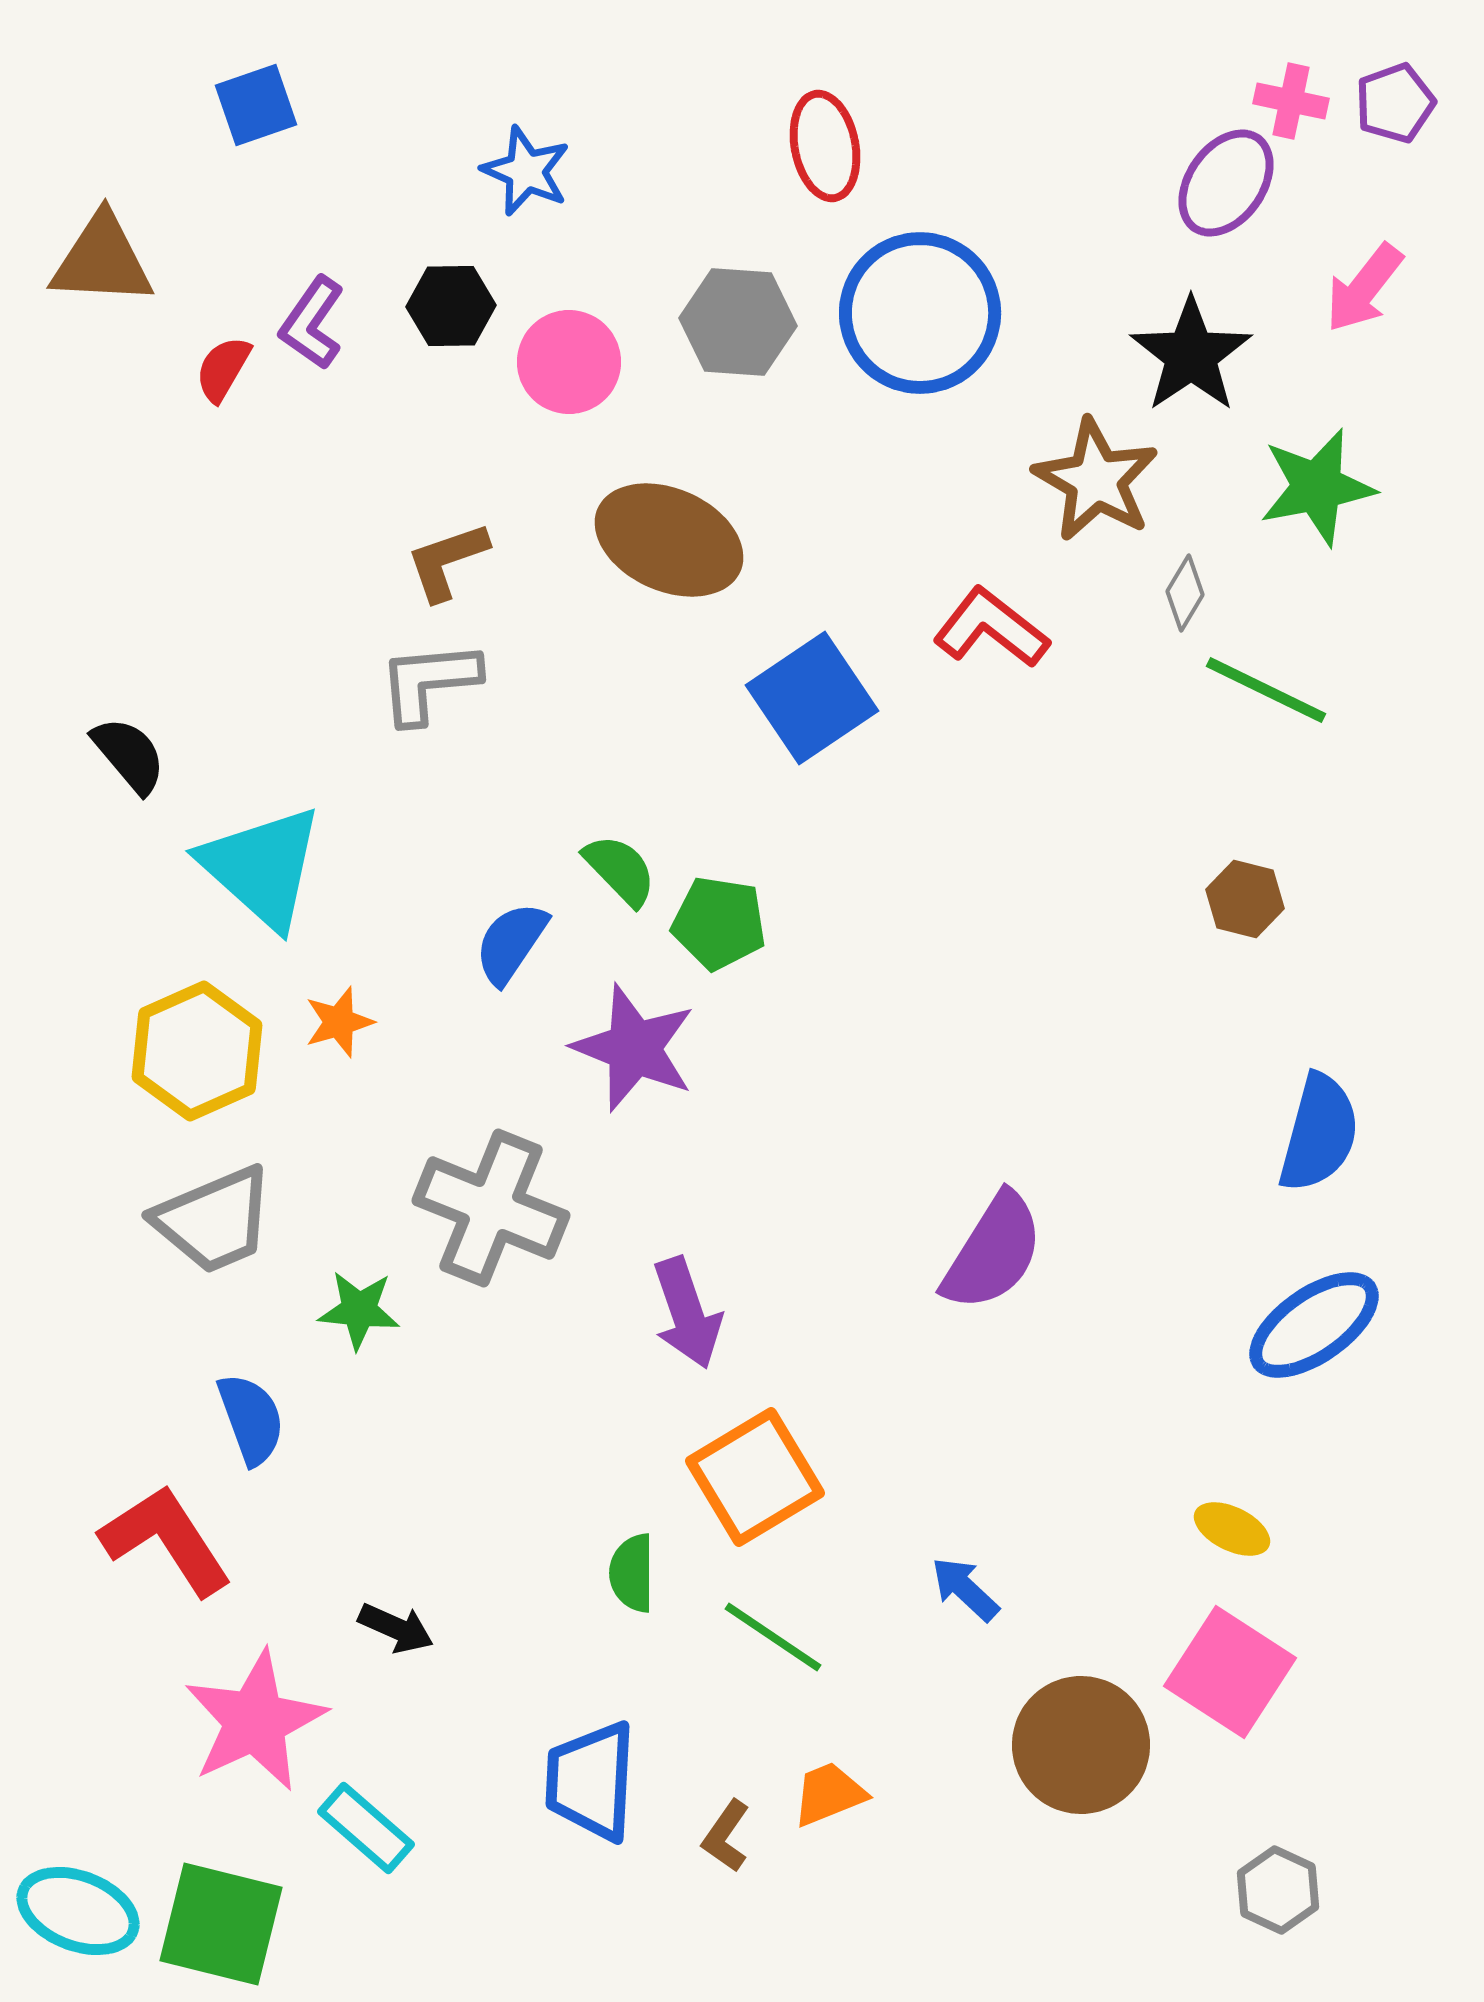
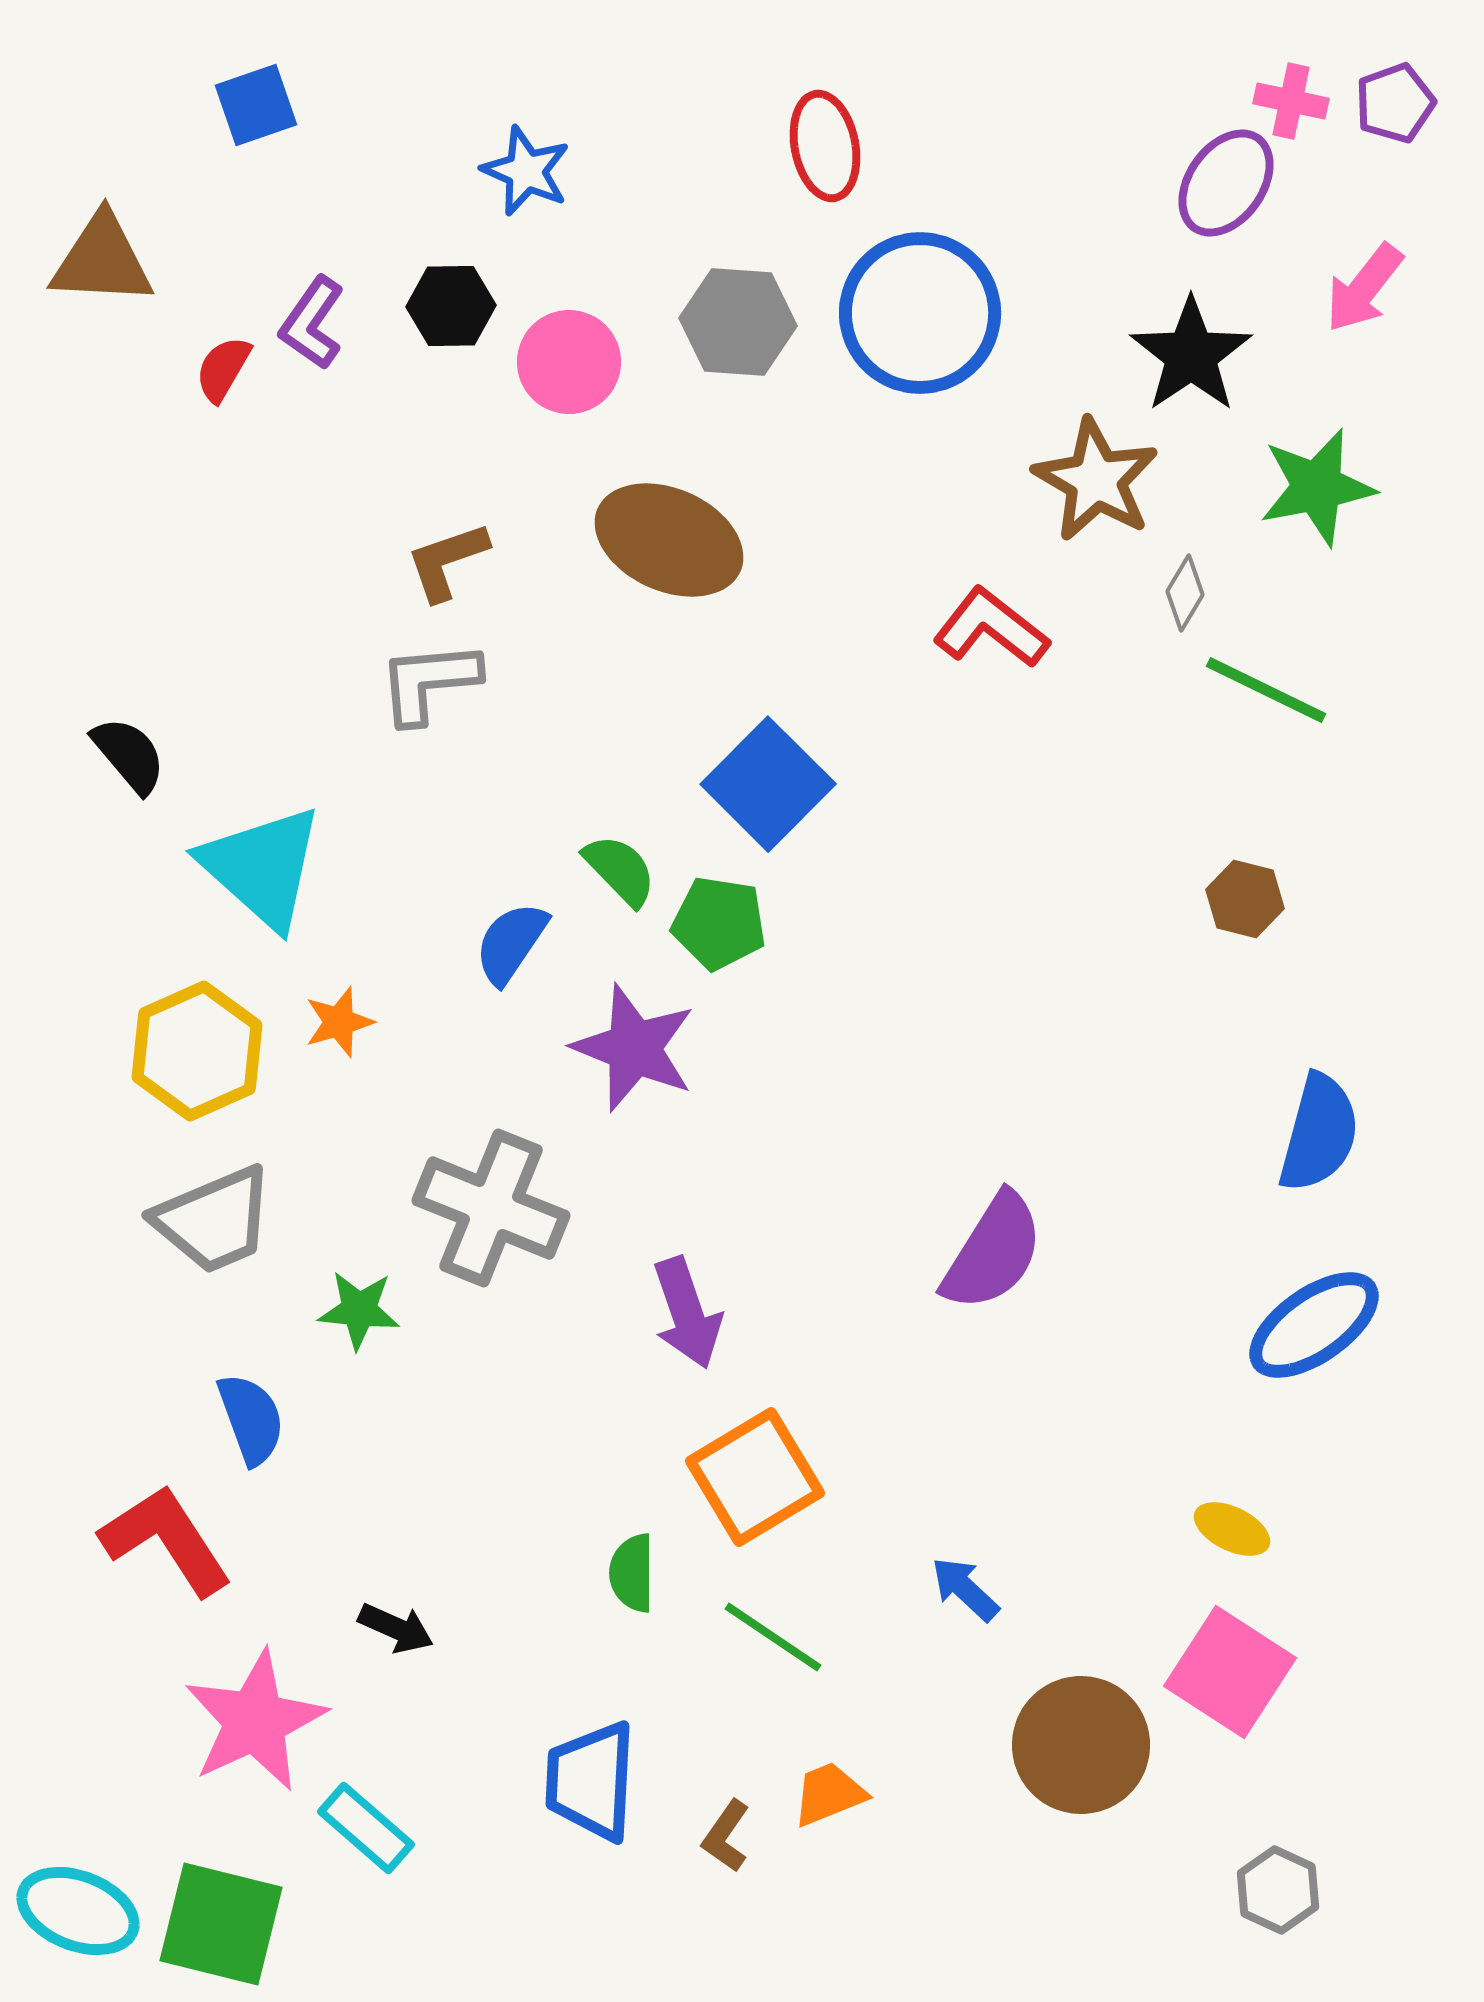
blue square at (812, 698): moved 44 px left, 86 px down; rotated 11 degrees counterclockwise
